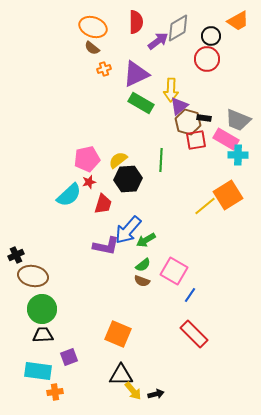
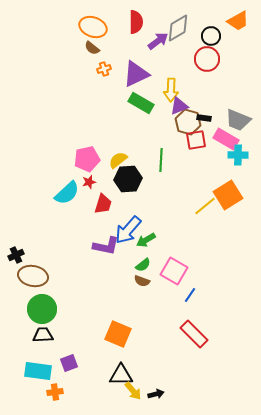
purple triangle at (179, 106): rotated 18 degrees clockwise
cyan semicircle at (69, 195): moved 2 px left, 2 px up
purple square at (69, 357): moved 6 px down
